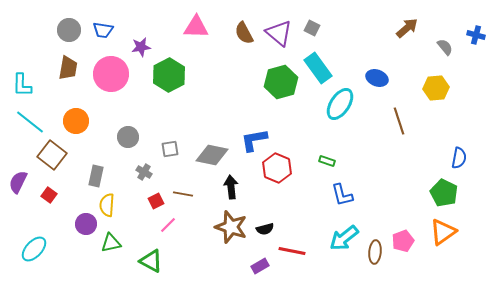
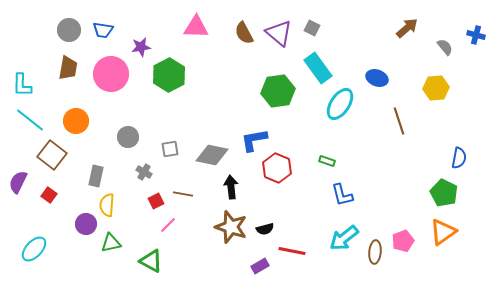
green hexagon at (281, 82): moved 3 px left, 9 px down; rotated 8 degrees clockwise
cyan line at (30, 122): moved 2 px up
